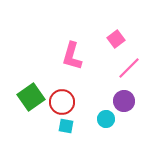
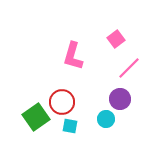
pink L-shape: moved 1 px right
green square: moved 5 px right, 20 px down
purple circle: moved 4 px left, 2 px up
cyan square: moved 4 px right
